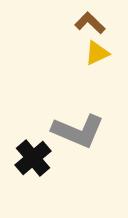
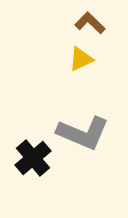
yellow triangle: moved 16 px left, 6 px down
gray L-shape: moved 5 px right, 2 px down
